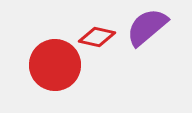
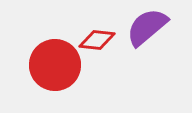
red diamond: moved 3 px down; rotated 6 degrees counterclockwise
